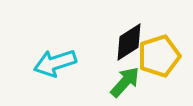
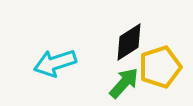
yellow pentagon: moved 1 px right, 11 px down
green arrow: moved 1 px left, 1 px down
